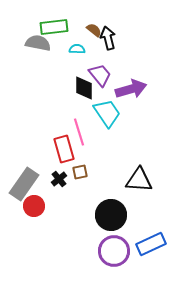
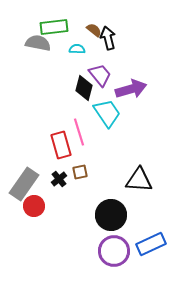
black diamond: rotated 15 degrees clockwise
red rectangle: moved 3 px left, 4 px up
